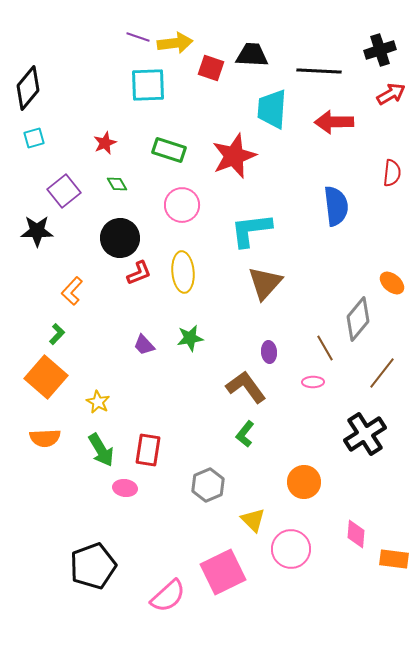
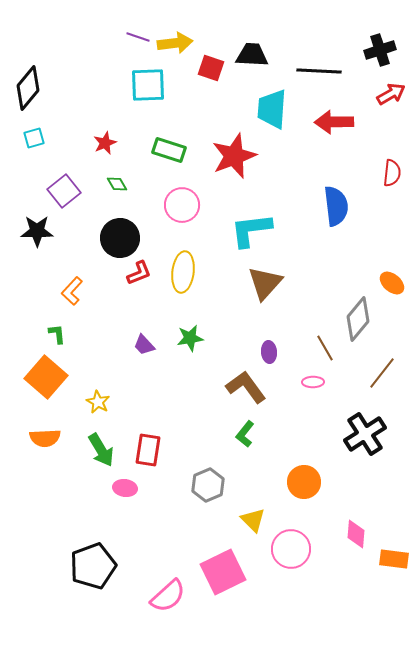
yellow ellipse at (183, 272): rotated 12 degrees clockwise
green L-shape at (57, 334): rotated 50 degrees counterclockwise
